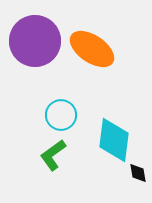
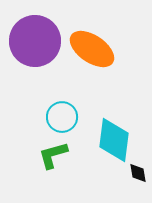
cyan circle: moved 1 px right, 2 px down
green L-shape: rotated 20 degrees clockwise
